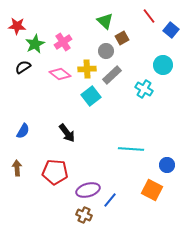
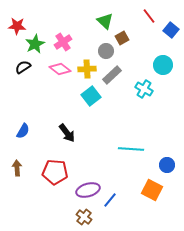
pink diamond: moved 5 px up
brown cross: moved 2 px down; rotated 14 degrees clockwise
